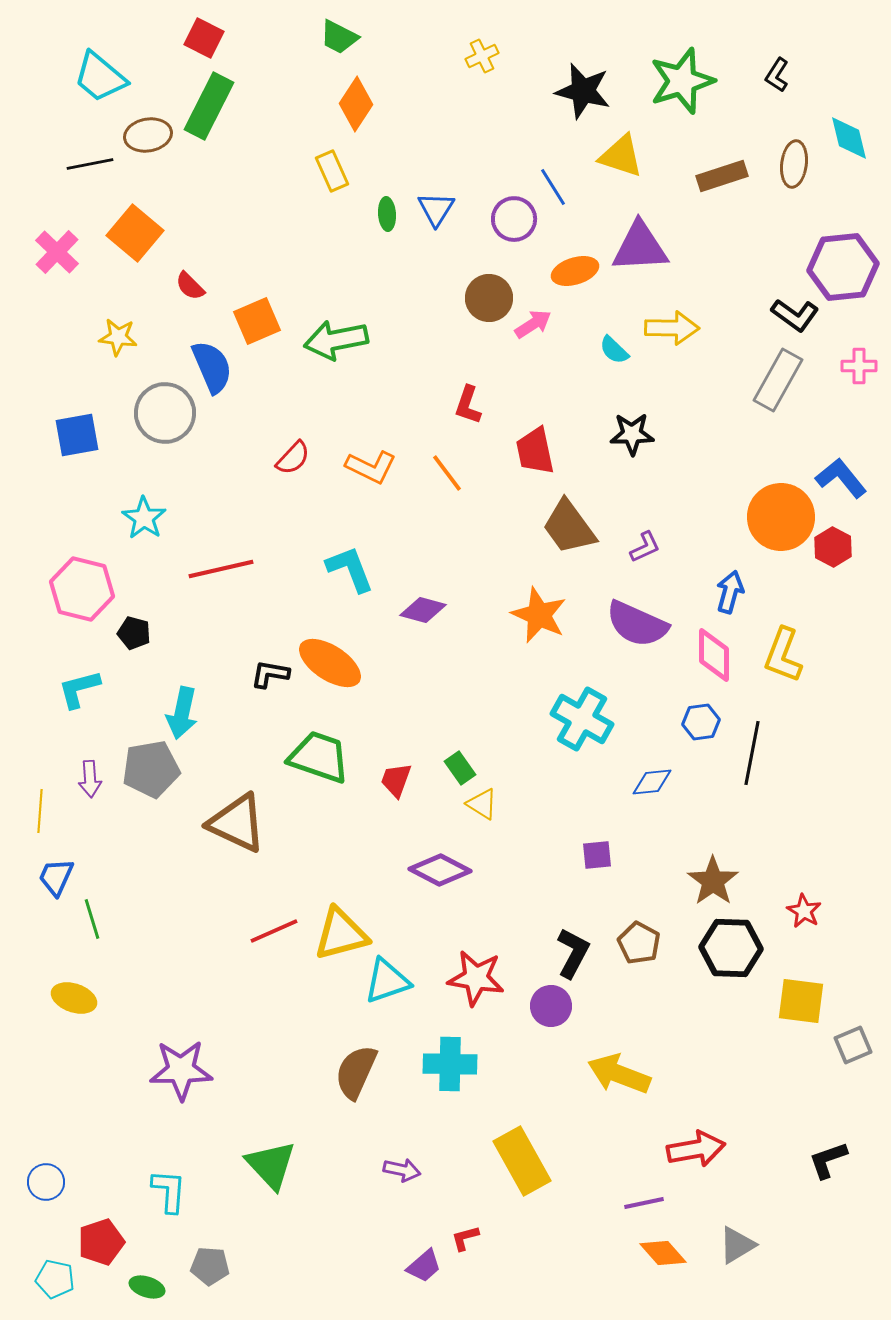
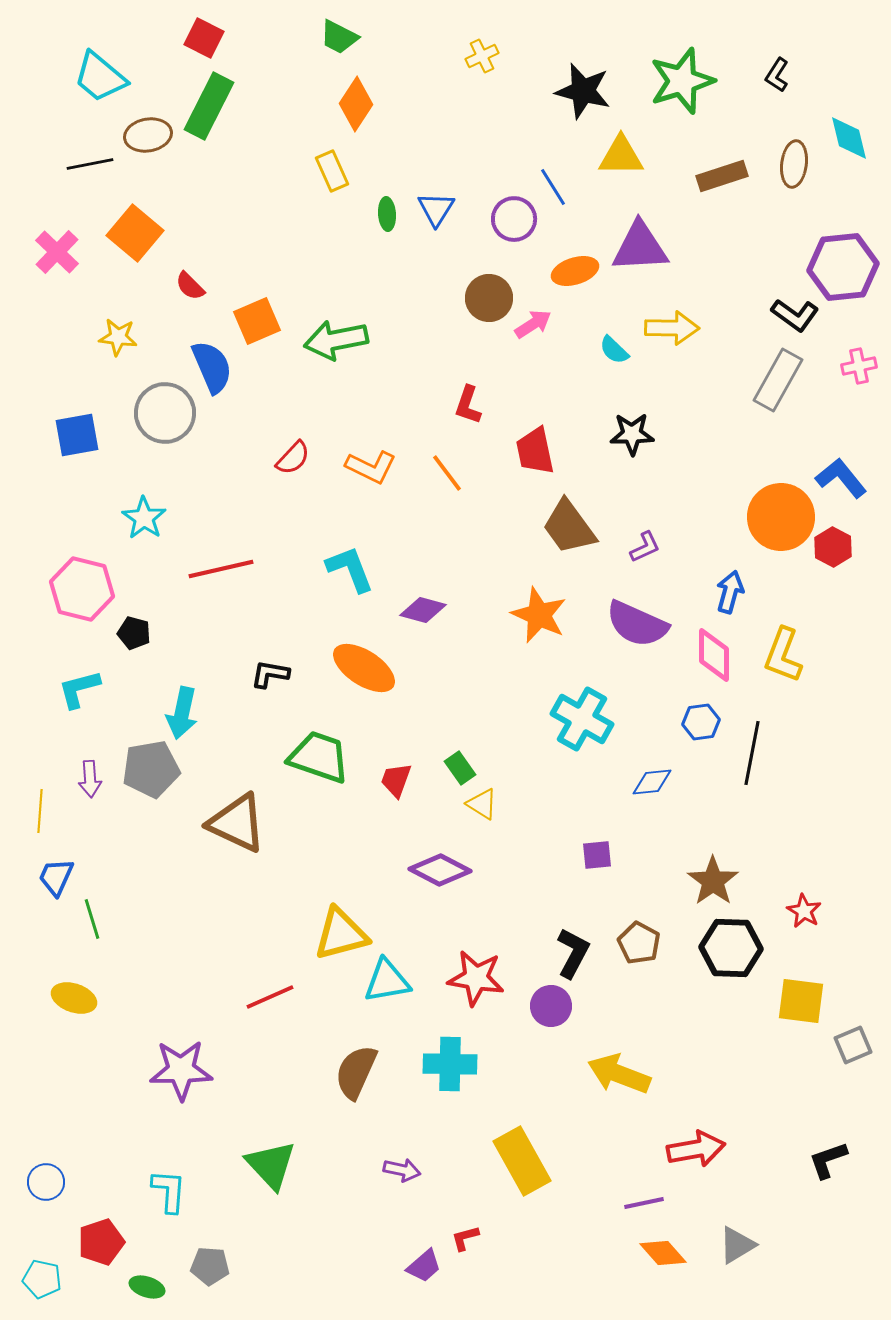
yellow triangle at (621, 156): rotated 18 degrees counterclockwise
pink cross at (859, 366): rotated 12 degrees counterclockwise
orange ellipse at (330, 663): moved 34 px right, 5 px down
red line at (274, 931): moved 4 px left, 66 px down
cyan triangle at (387, 981): rotated 9 degrees clockwise
cyan pentagon at (55, 1279): moved 13 px left
